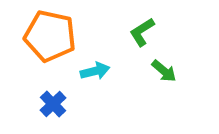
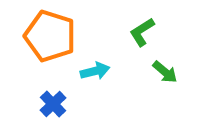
orange pentagon: rotated 6 degrees clockwise
green arrow: moved 1 px right, 1 px down
